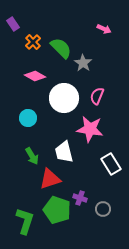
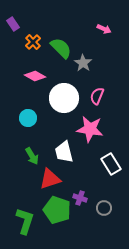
gray circle: moved 1 px right, 1 px up
